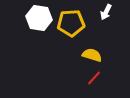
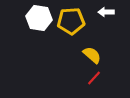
white arrow: rotated 63 degrees clockwise
yellow pentagon: moved 2 px up
yellow semicircle: rotated 24 degrees clockwise
